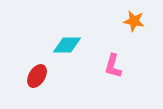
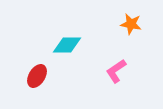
orange star: moved 3 px left, 3 px down
pink L-shape: moved 3 px right, 5 px down; rotated 40 degrees clockwise
